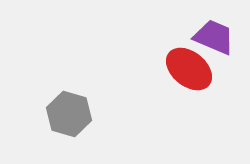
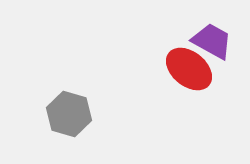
purple trapezoid: moved 2 px left, 4 px down; rotated 6 degrees clockwise
